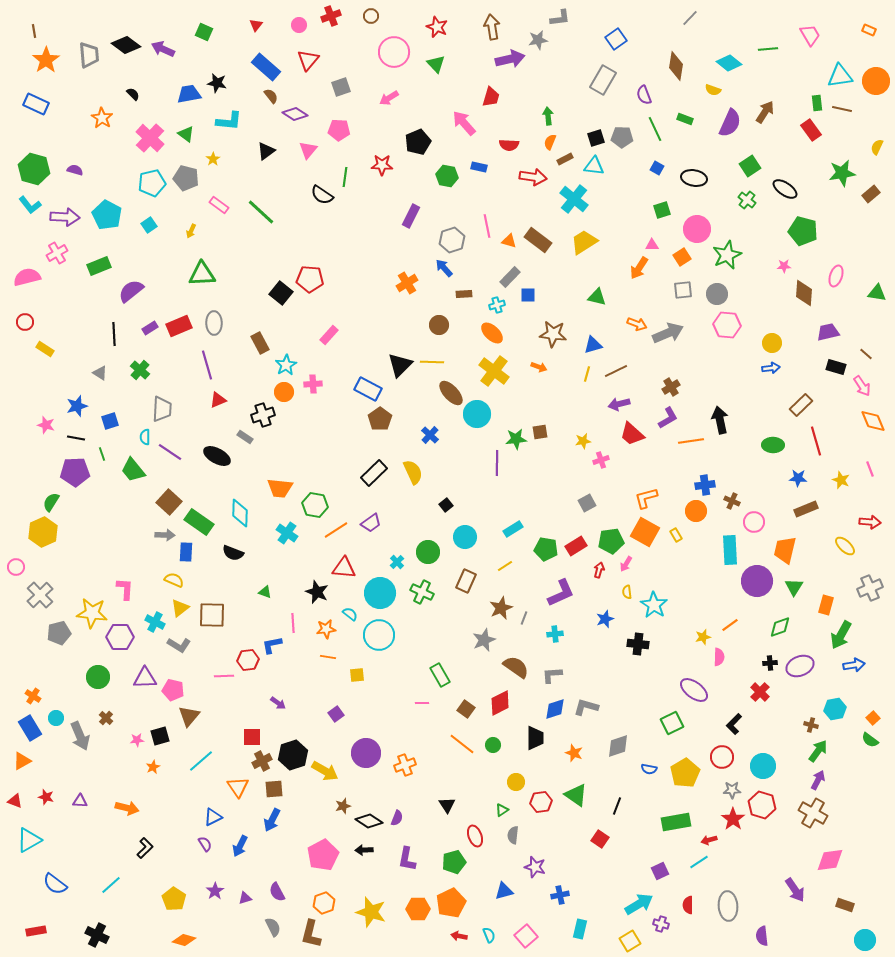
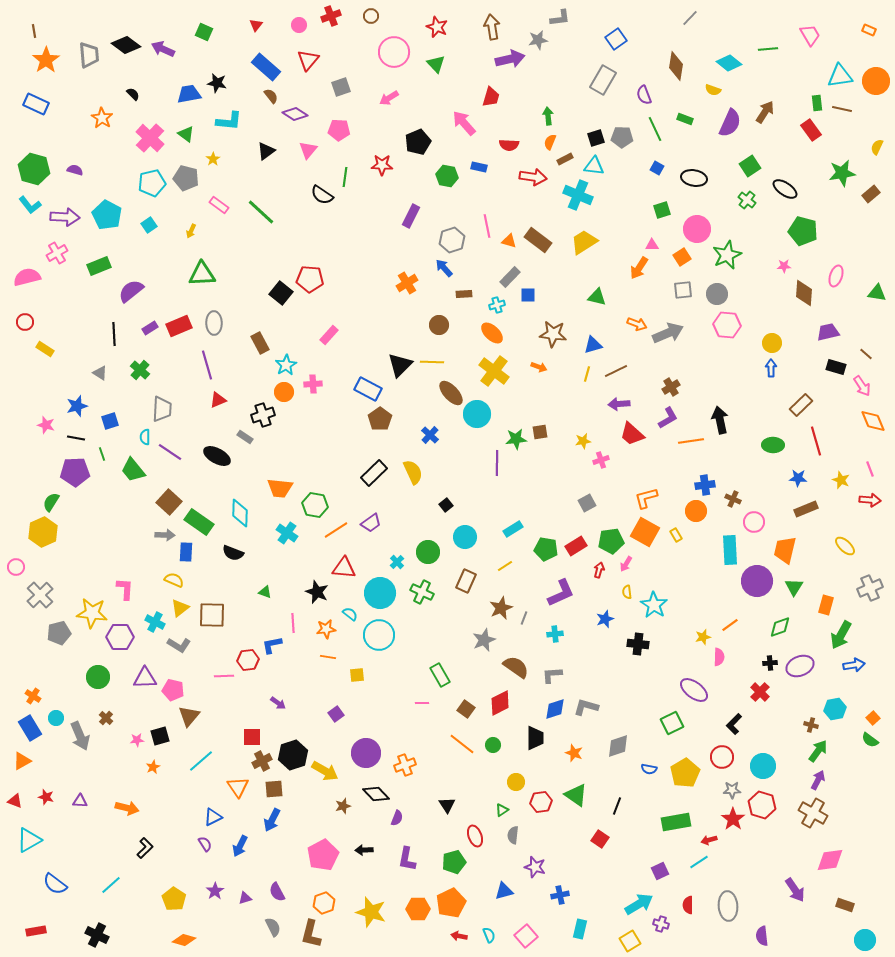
cyan cross at (574, 199): moved 4 px right, 4 px up; rotated 16 degrees counterclockwise
blue arrow at (771, 368): rotated 84 degrees counterclockwise
purple arrow at (619, 404): rotated 10 degrees clockwise
brown cross at (732, 501): moved 1 px right, 2 px up
red arrow at (870, 522): moved 22 px up
black diamond at (369, 821): moved 7 px right, 27 px up; rotated 12 degrees clockwise
